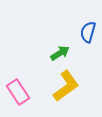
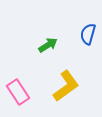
blue semicircle: moved 2 px down
green arrow: moved 12 px left, 8 px up
